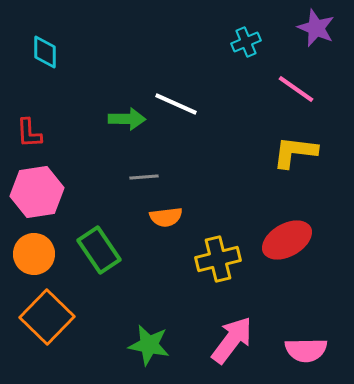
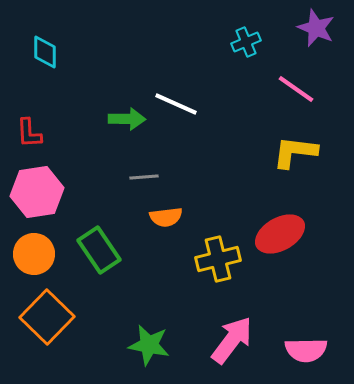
red ellipse: moved 7 px left, 6 px up
